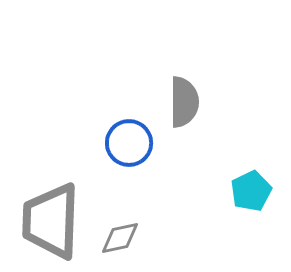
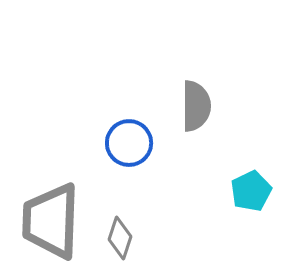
gray semicircle: moved 12 px right, 4 px down
gray diamond: rotated 60 degrees counterclockwise
